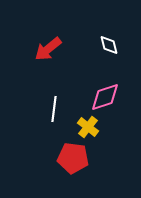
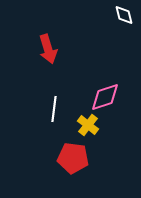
white diamond: moved 15 px right, 30 px up
red arrow: rotated 68 degrees counterclockwise
yellow cross: moved 2 px up
